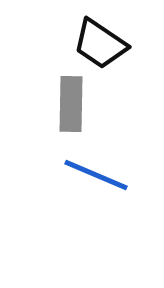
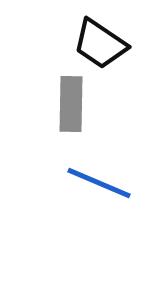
blue line: moved 3 px right, 8 px down
